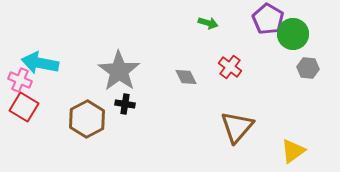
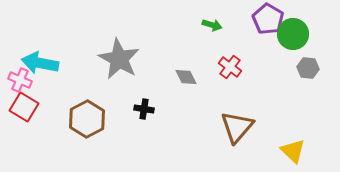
green arrow: moved 4 px right, 2 px down
gray star: moved 12 px up; rotated 6 degrees counterclockwise
black cross: moved 19 px right, 5 px down
yellow triangle: rotated 40 degrees counterclockwise
